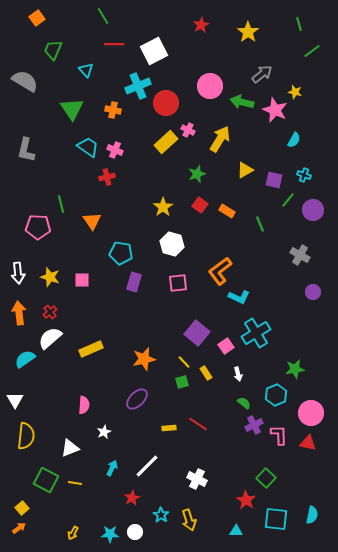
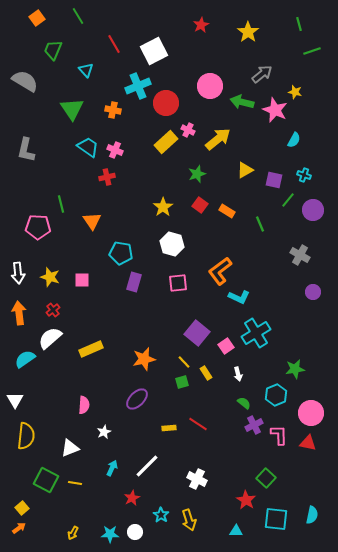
green line at (103, 16): moved 25 px left
red line at (114, 44): rotated 60 degrees clockwise
green line at (312, 51): rotated 18 degrees clockwise
yellow arrow at (220, 139): moved 2 px left; rotated 20 degrees clockwise
red cross at (50, 312): moved 3 px right, 2 px up
